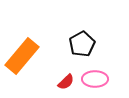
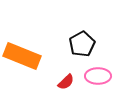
orange rectangle: rotated 72 degrees clockwise
pink ellipse: moved 3 px right, 3 px up
